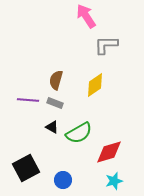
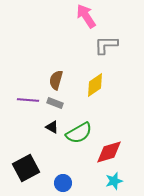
blue circle: moved 3 px down
